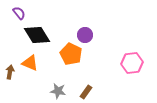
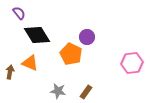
purple circle: moved 2 px right, 2 px down
